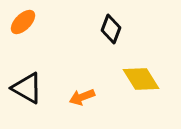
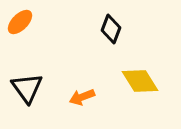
orange ellipse: moved 3 px left
yellow diamond: moved 1 px left, 2 px down
black triangle: rotated 24 degrees clockwise
